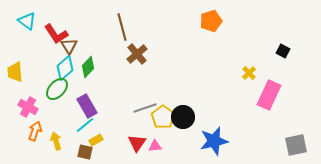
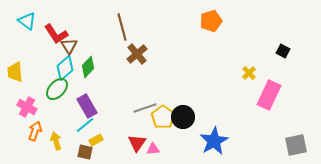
pink cross: moved 1 px left
blue star: rotated 16 degrees counterclockwise
pink triangle: moved 2 px left, 3 px down
